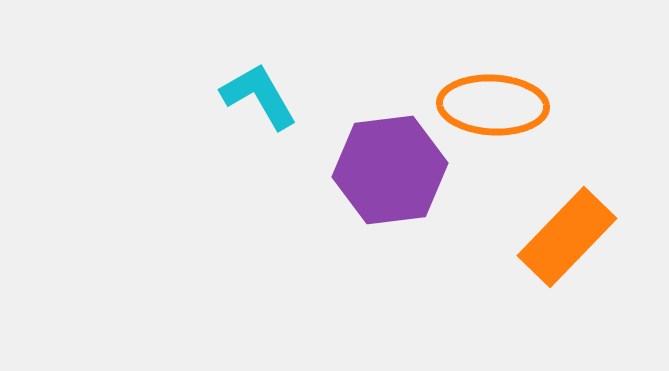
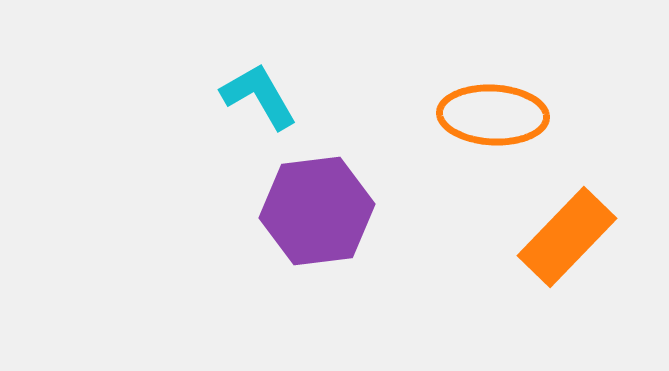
orange ellipse: moved 10 px down
purple hexagon: moved 73 px left, 41 px down
